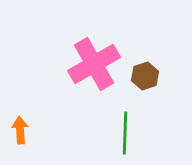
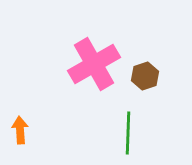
green line: moved 3 px right
